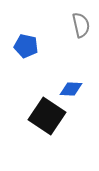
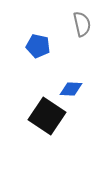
gray semicircle: moved 1 px right, 1 px up
blue pentagon: moved 12 px right
